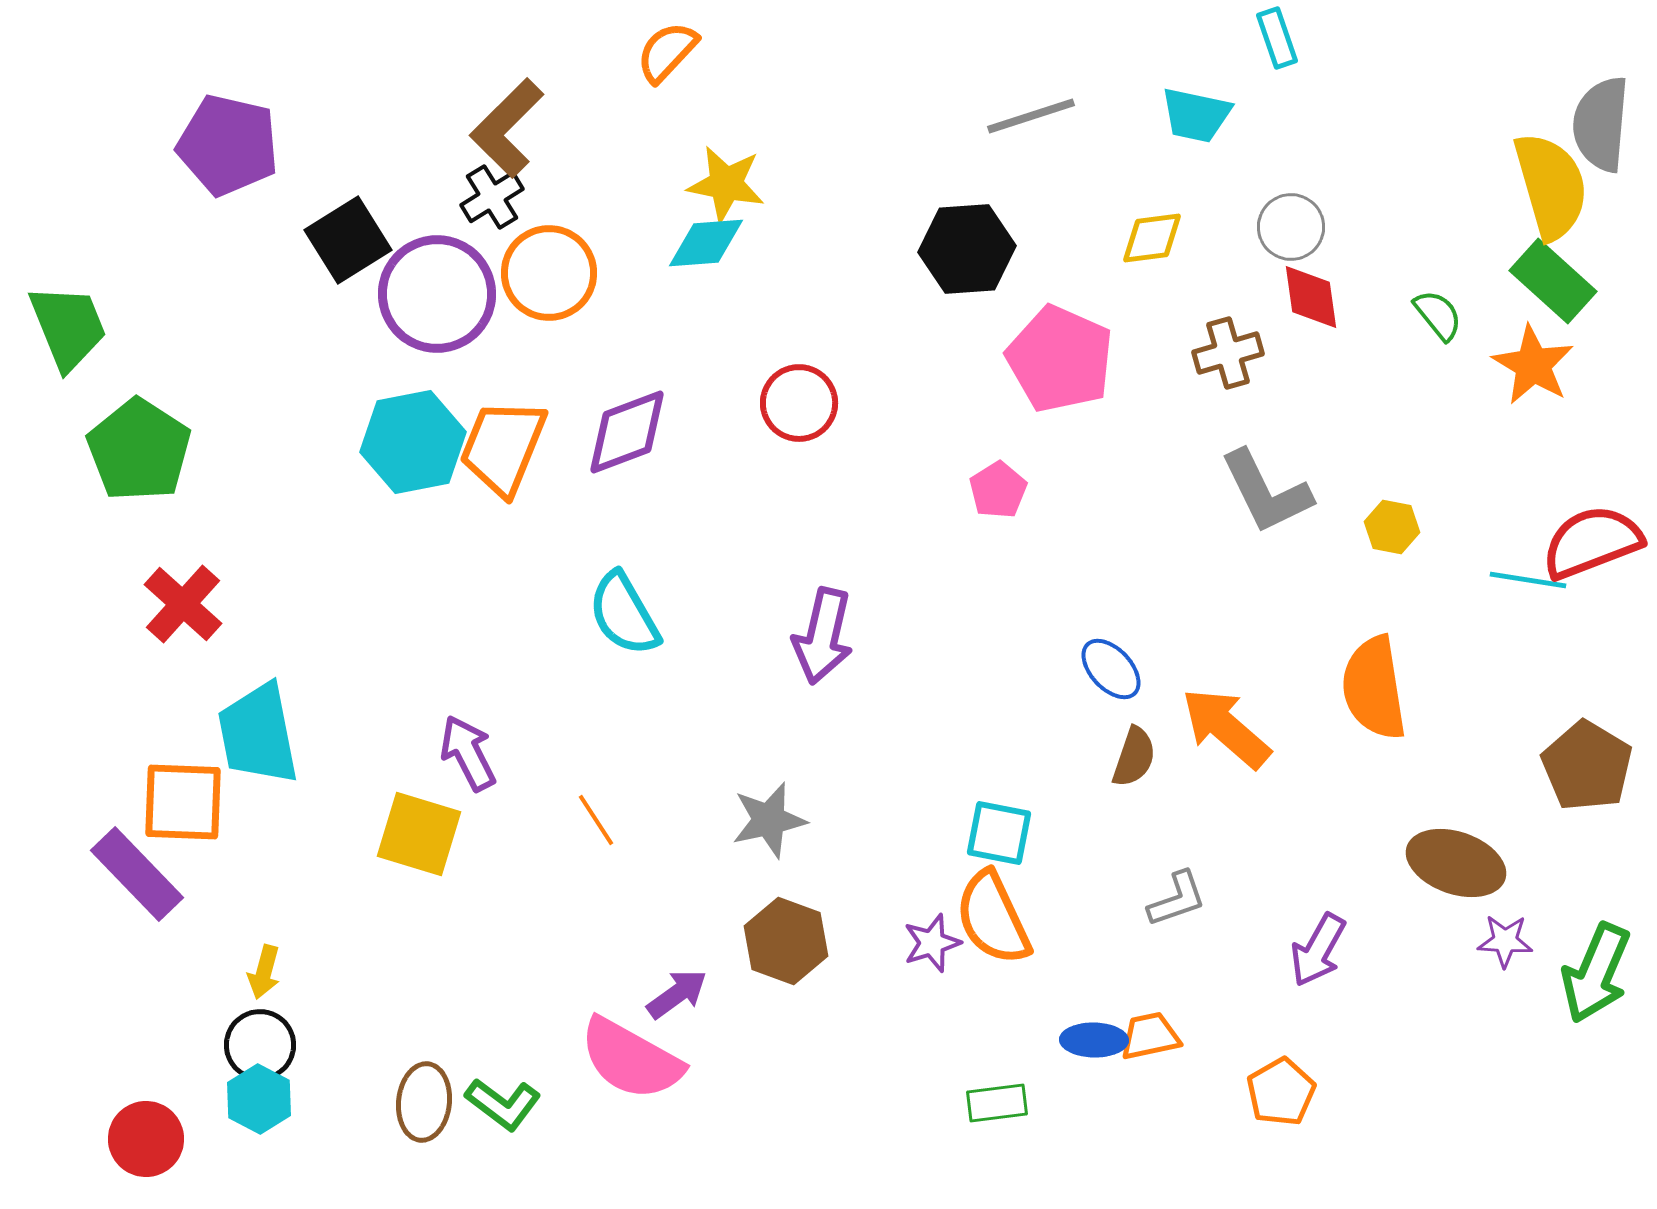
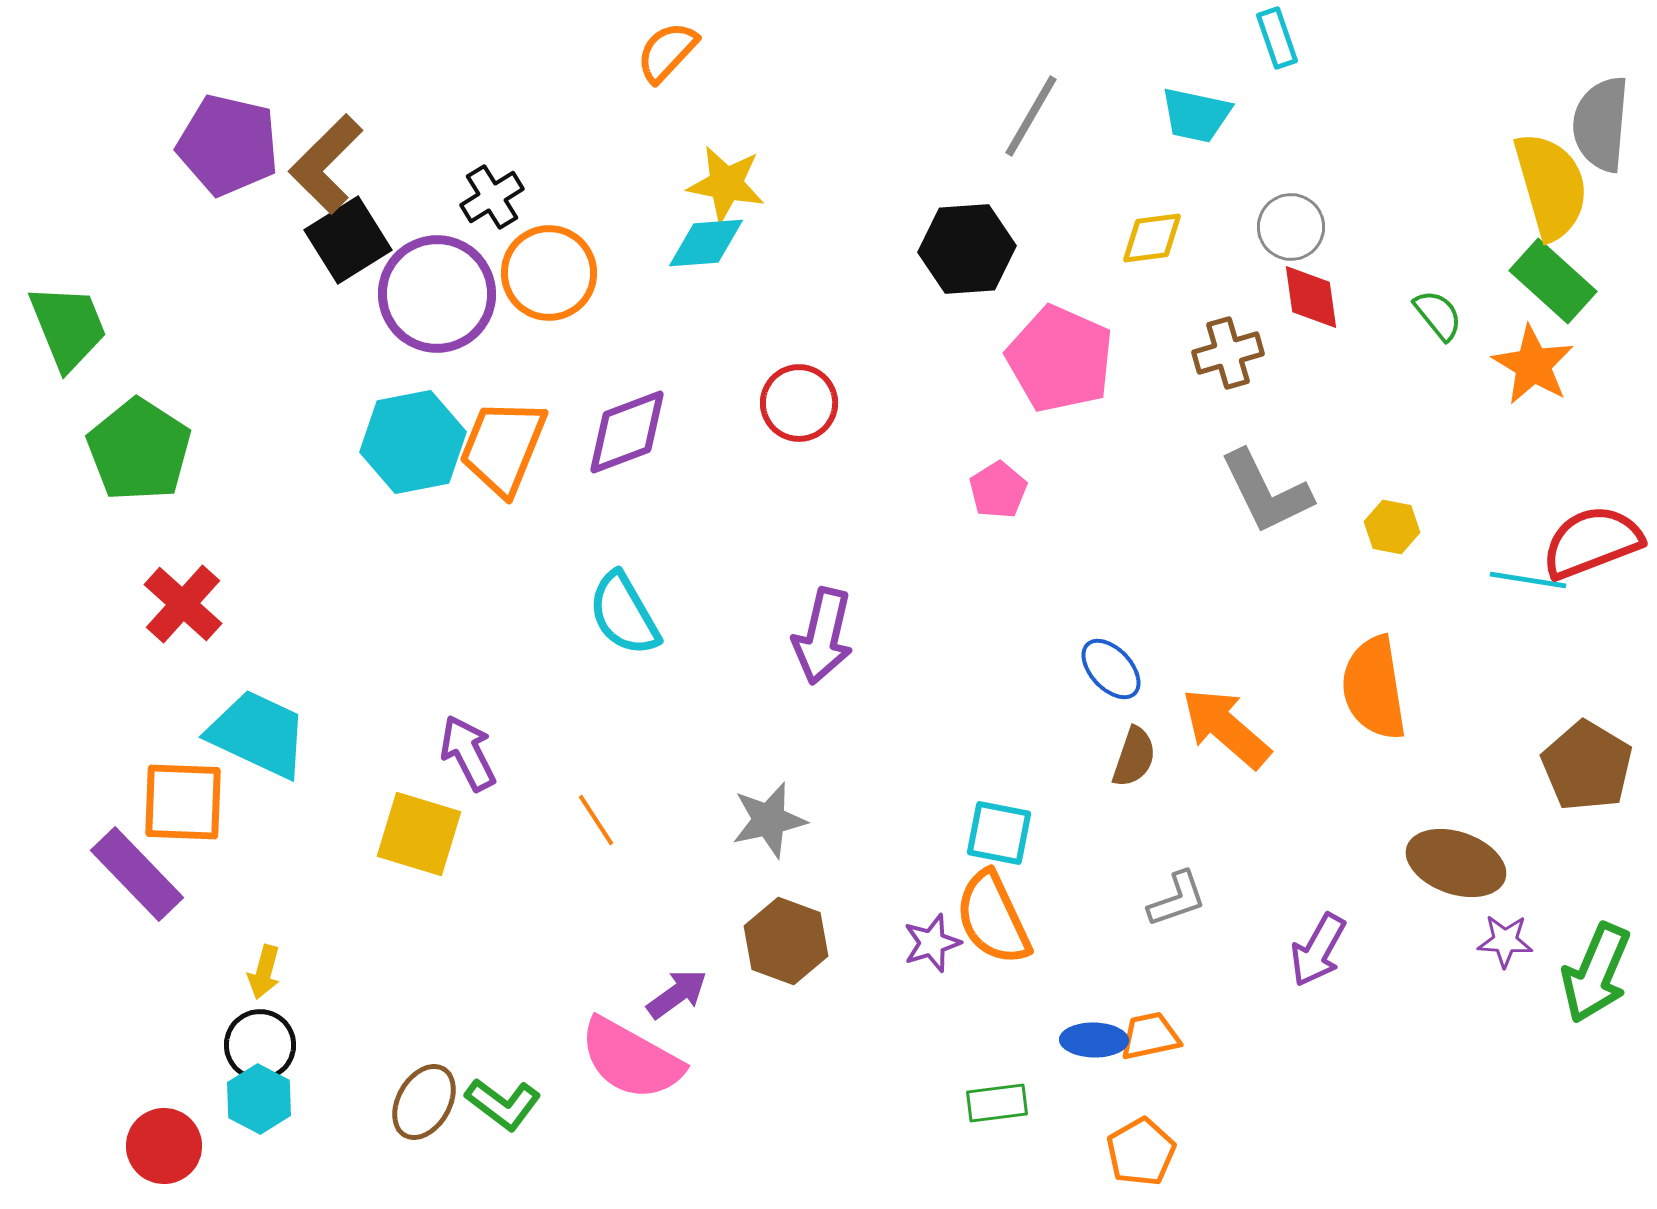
gray line at (1031, 116): rotated 42 degrees counterclockwise
brown L-shape at (507, 128): moved 181 px left, 36 px down
cyan trapezoid at (258, 734): rotated 126 degrees clockwise
orange pentagon at (1281, 1092): moved 140 px left, 60 px down
brown ellipse at (424, 1102): rotated 24 degrees clockwise
red circle at (146, 1139): moved 18 px right, 7 px down
